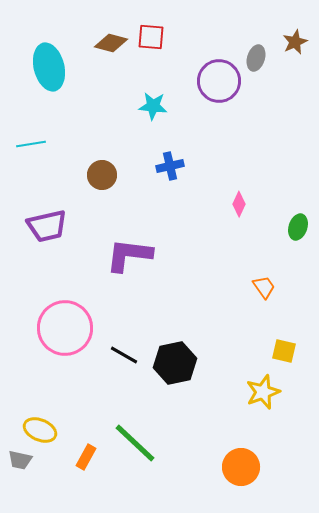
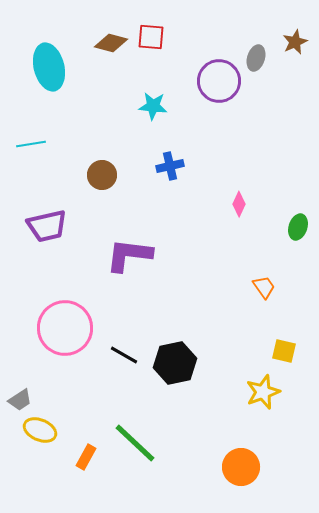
gray trapezoid: moved 60 px up; rotated 45 degrees counterclockwise
